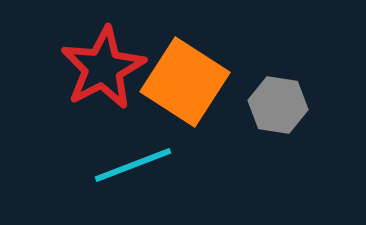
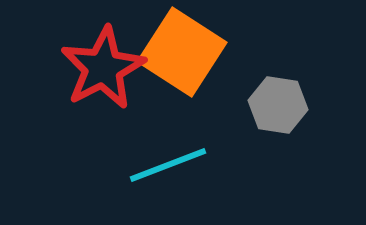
orange square: moved 3 px left, 30 px up
cyan line: moved 35 px right
